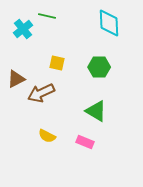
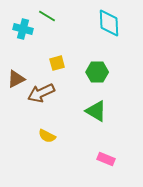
green line: rotated 18 degrees clockwise
cyan cross: rotated 36 degrees counterclockwise
yellow square: rotated 28 degrees counterclockwise
green hexagon: moved 2 px left, 5 px down
pink rectangle: moved 21 px right, 17 px down
